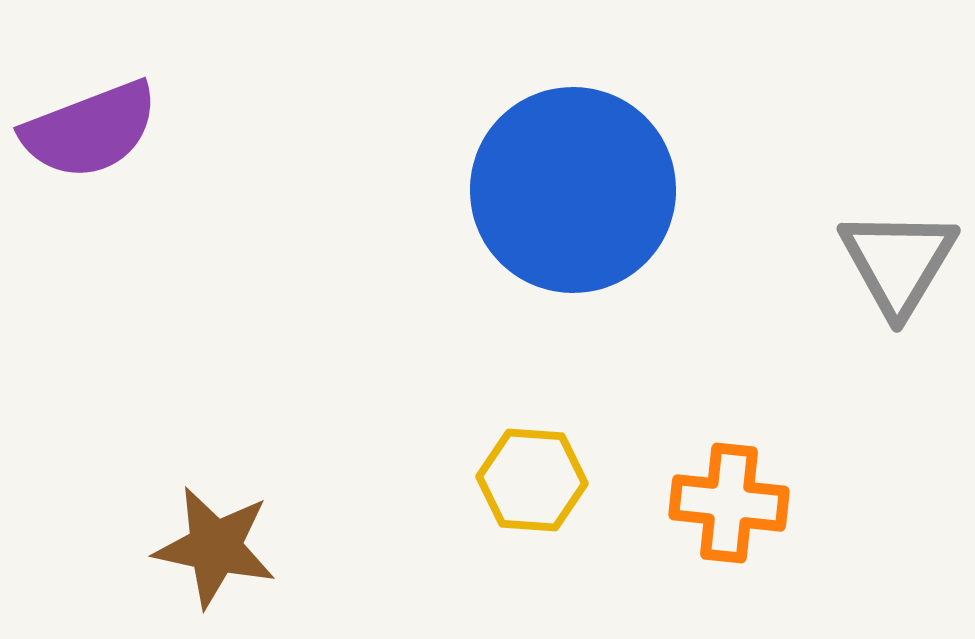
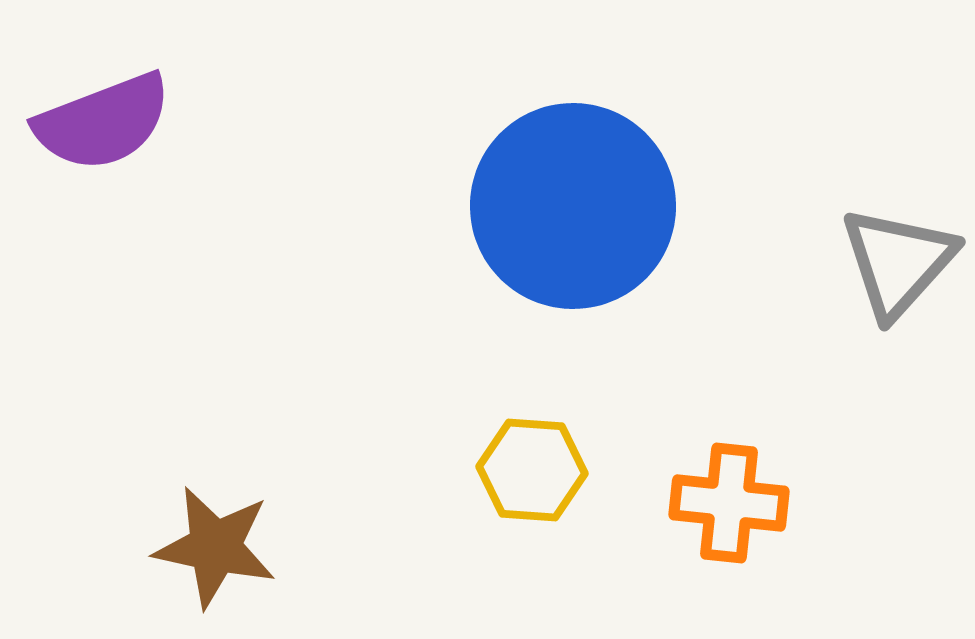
purple semicircle: moved 13 px right, 8 px up
blue circle: moved 16 px down
gray triangle: rotated 11 degrees clockwise
yellow hexagon: moved 10 px up
